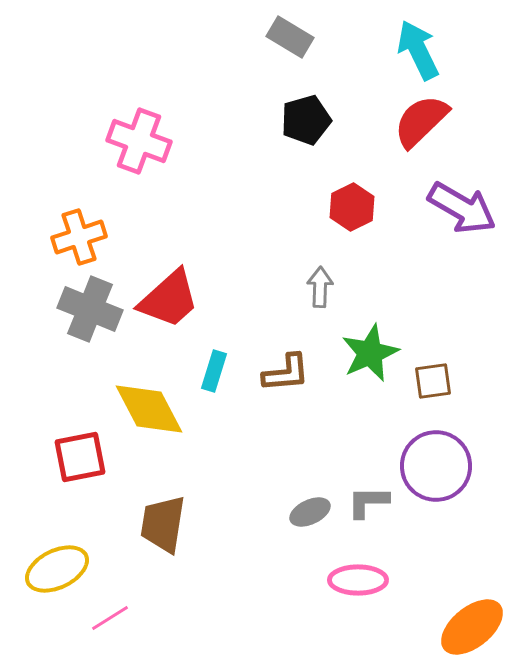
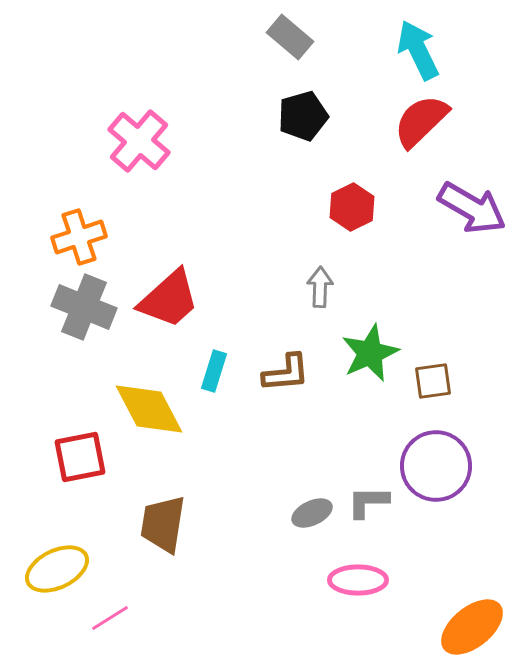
gray rectangle: rotated 9 degrees clockwise
black pentagon: moved 3 px left, 4 px up
pink cross: rotated 20 degrees clockwise
purple arrow: moved 10 px right
gray cross: moved 6 px left, 2 px up
gray ellipse: moved 2 px right, 1 px down
